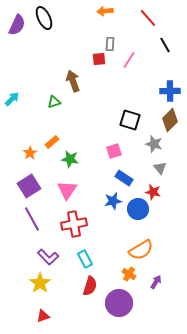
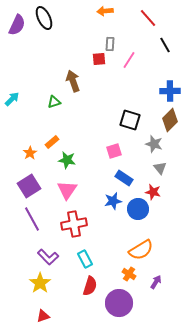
green star: moved 3 px left, 1 px down
